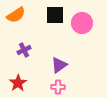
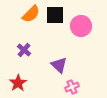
orange semicircle: moved 15 px right, 1 px up; rotated 12 degrees counterclockwise
pink circle: moved 1 px left, 3 px down
purple cross: rotated 24 degrees counterclockwise
purple triangle: rotated 42 degrees counterclockwise
pink cross: moved 14 px right; rotated 24 degrees counterclockwise
